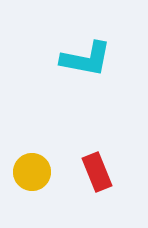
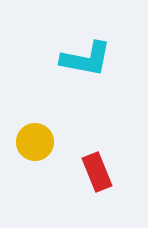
yellow circle: moved 3 px right, 30 px up
